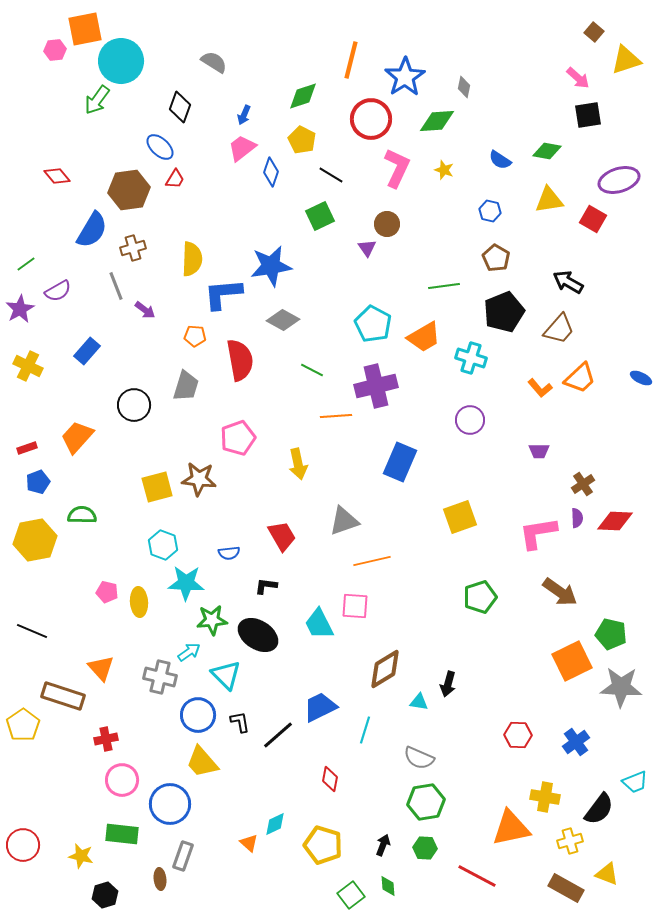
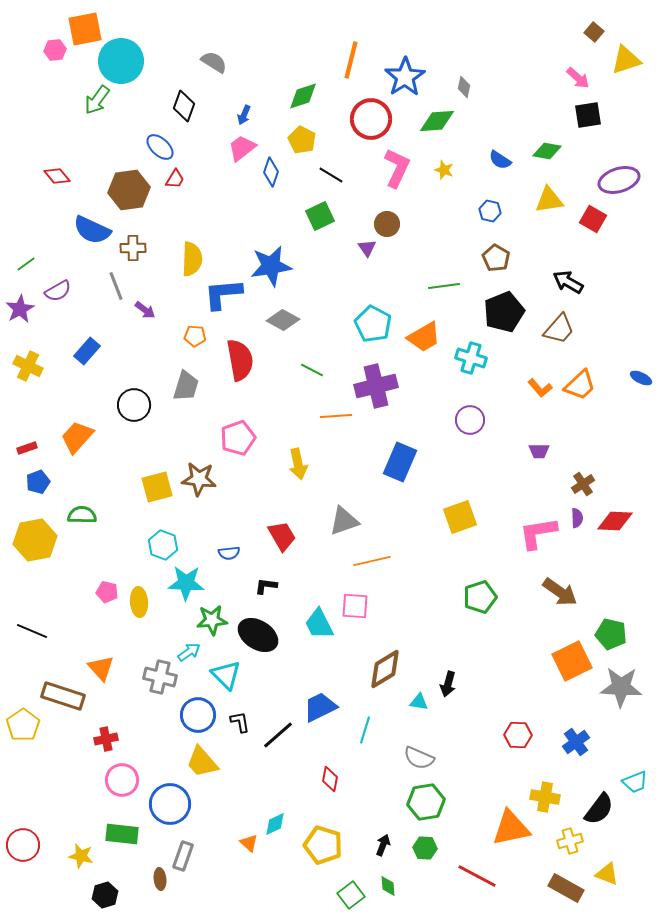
black diamond at (180, 107): moved 4 px right, 1 px up
blue semicircle at (92, 230): rotated 84 degrees clockwise
brown cross at (133, 248): rotated 15 degrees clockwise
orange trapezoid at (580, 378): moved 7 px down
